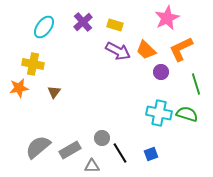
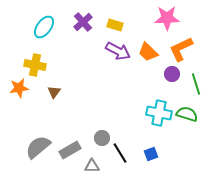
pink star: rotated 25 degrees clockwise
orange trapezoid: moved 2 px right, 2 px down
yellow cross: moved 2 px right, 1 px down
purple circle: moved 11 px right, 2 px down
